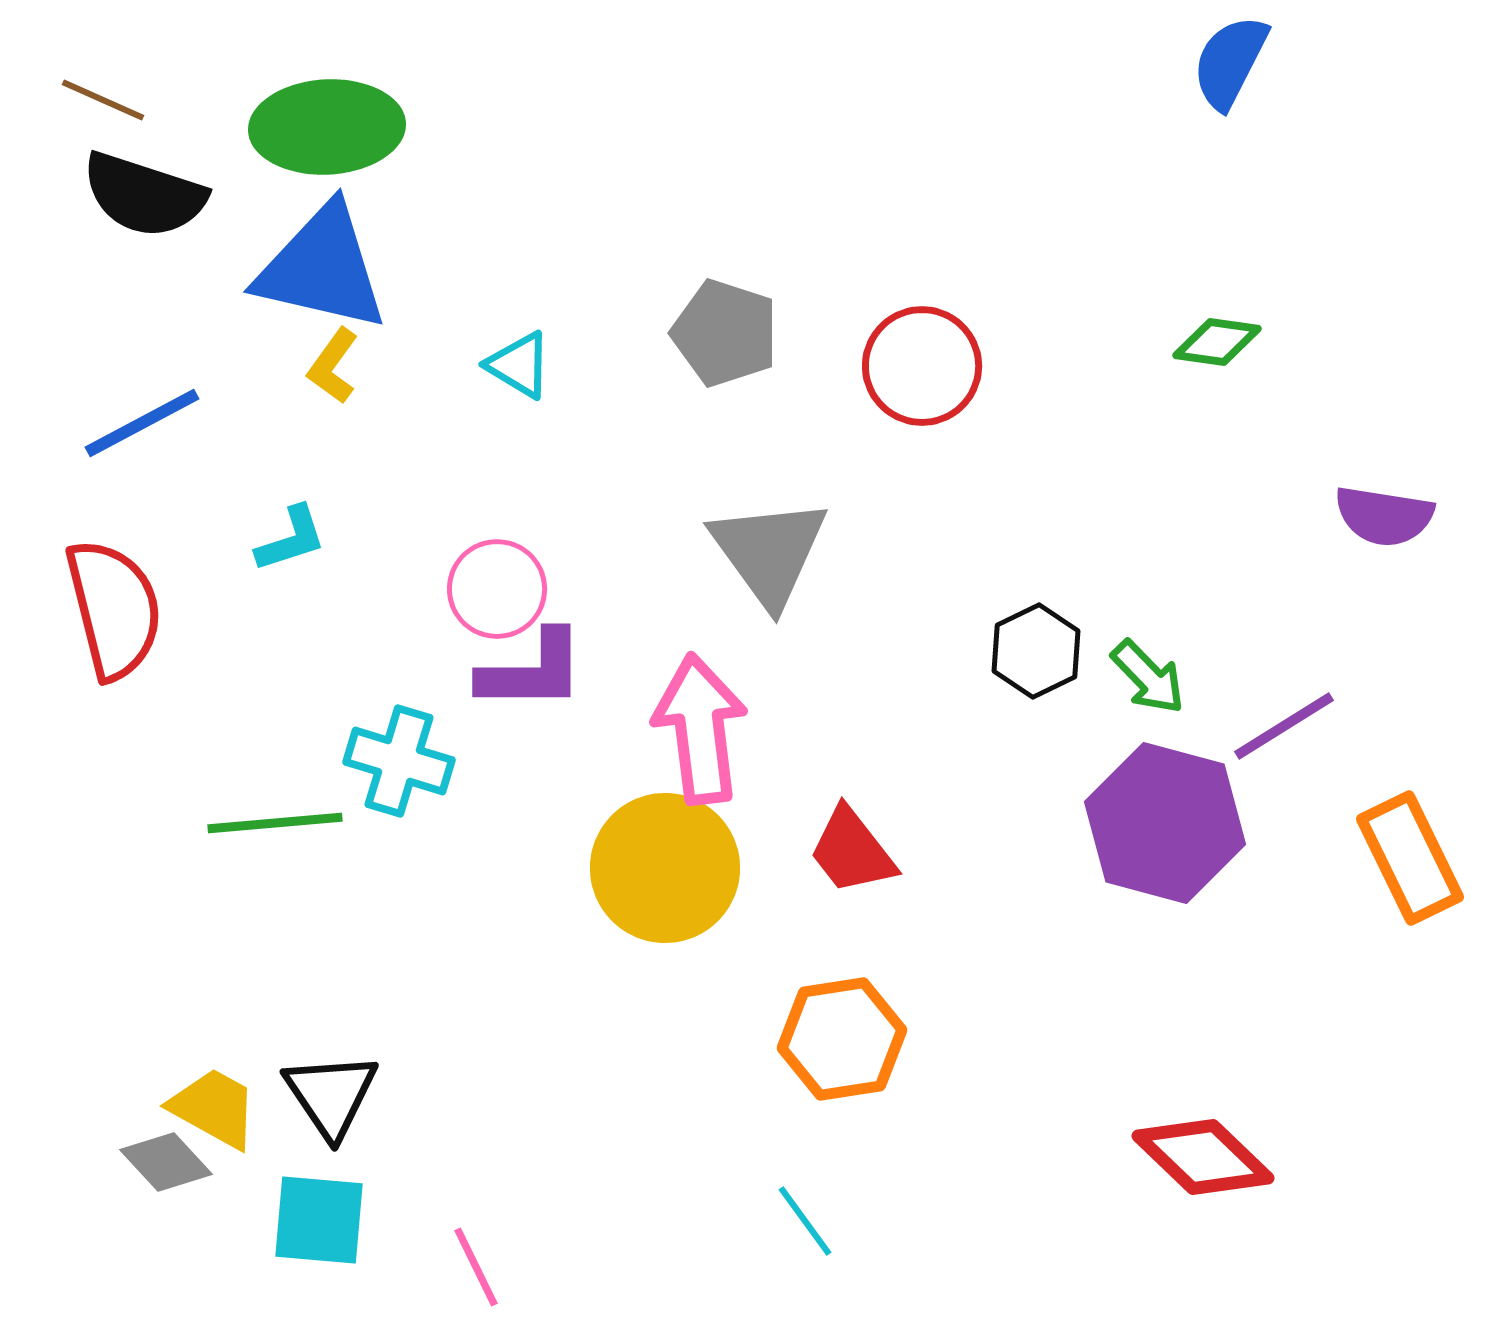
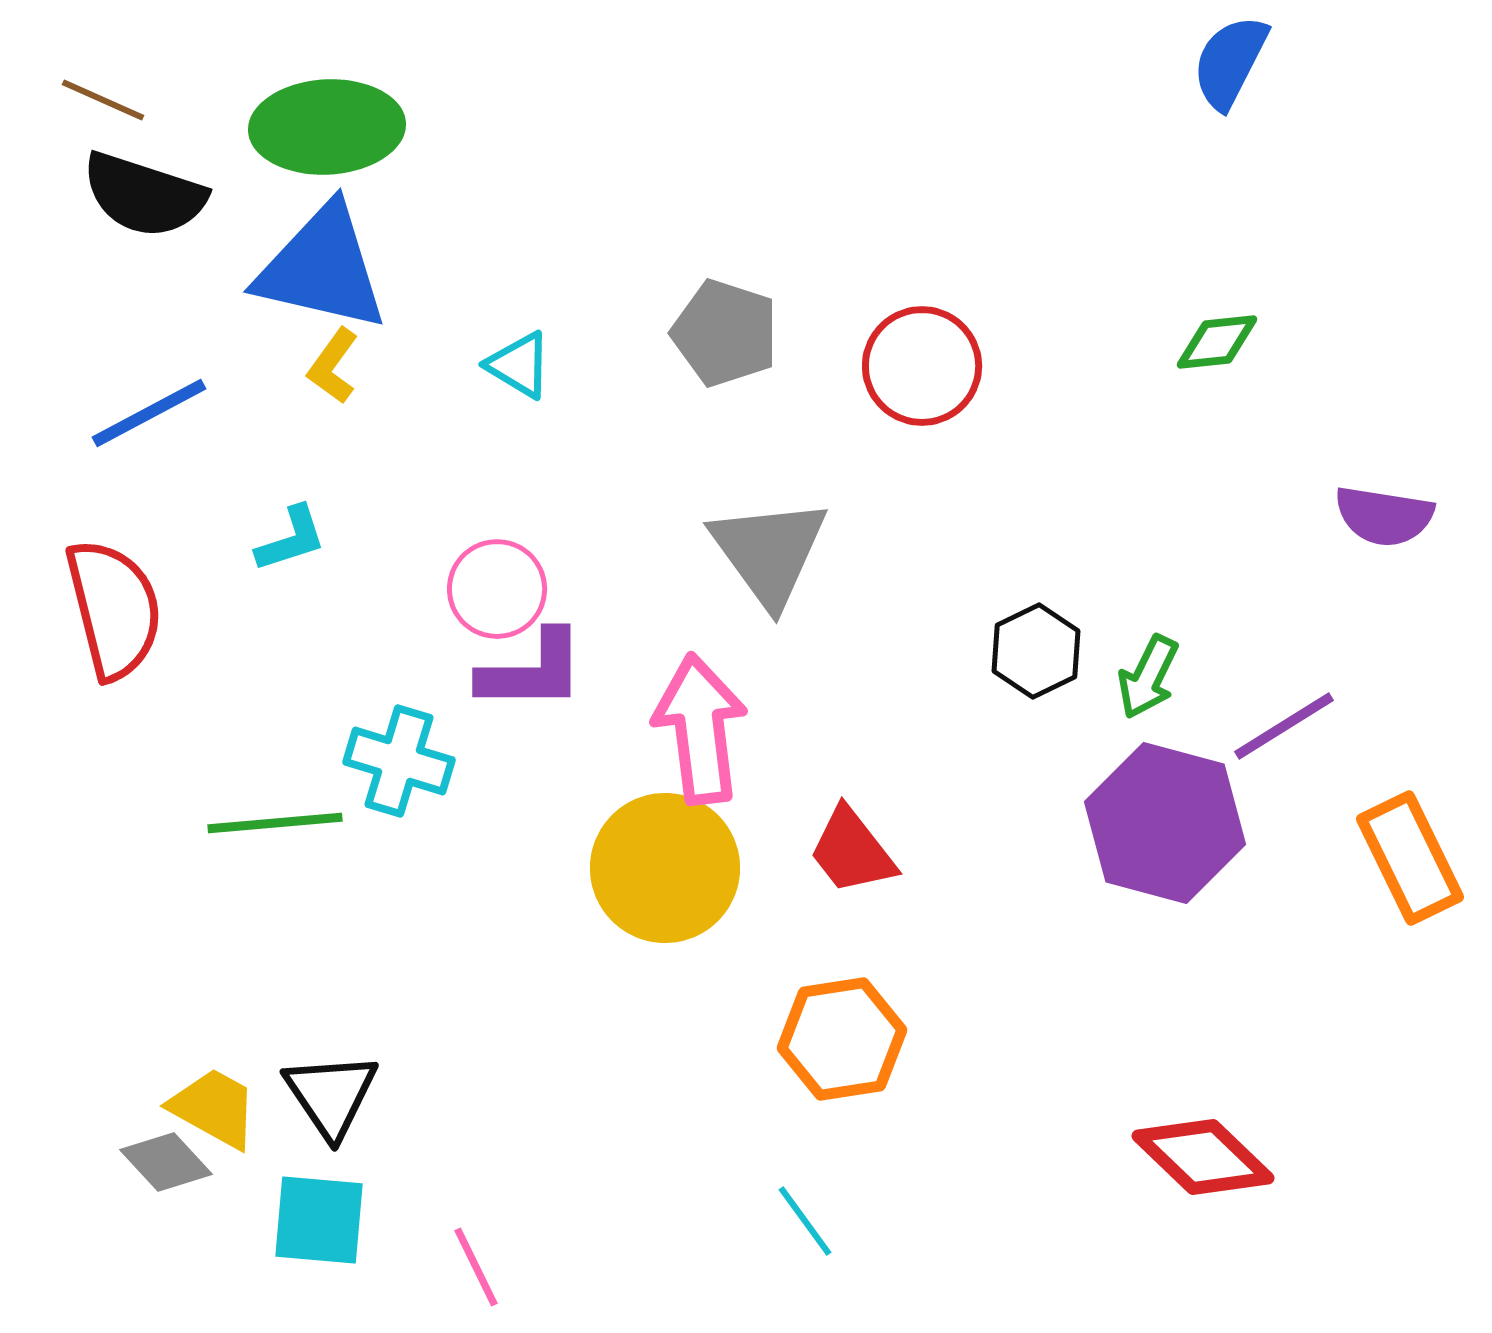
green diamond: rotated 14 degrees counterclockwise
blue line: moved 7 px right, 10 px up
green arrow: rotated 70 degrees clockwise
